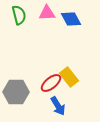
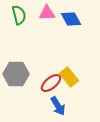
gray hexagon: moved 18 px up
